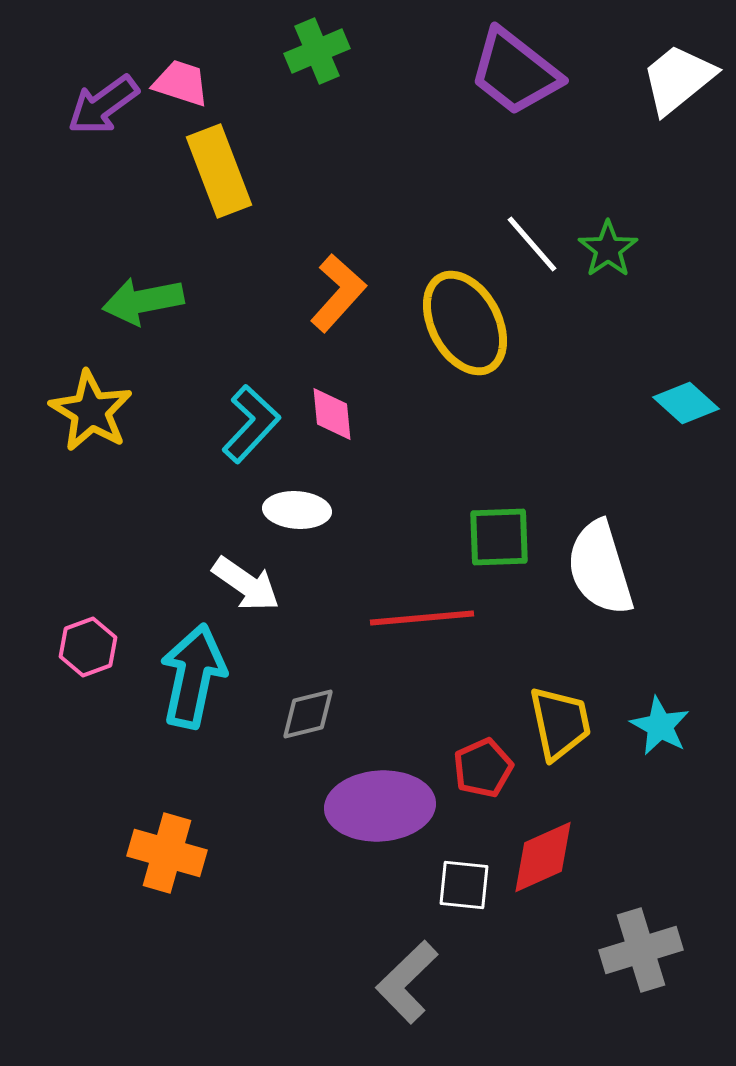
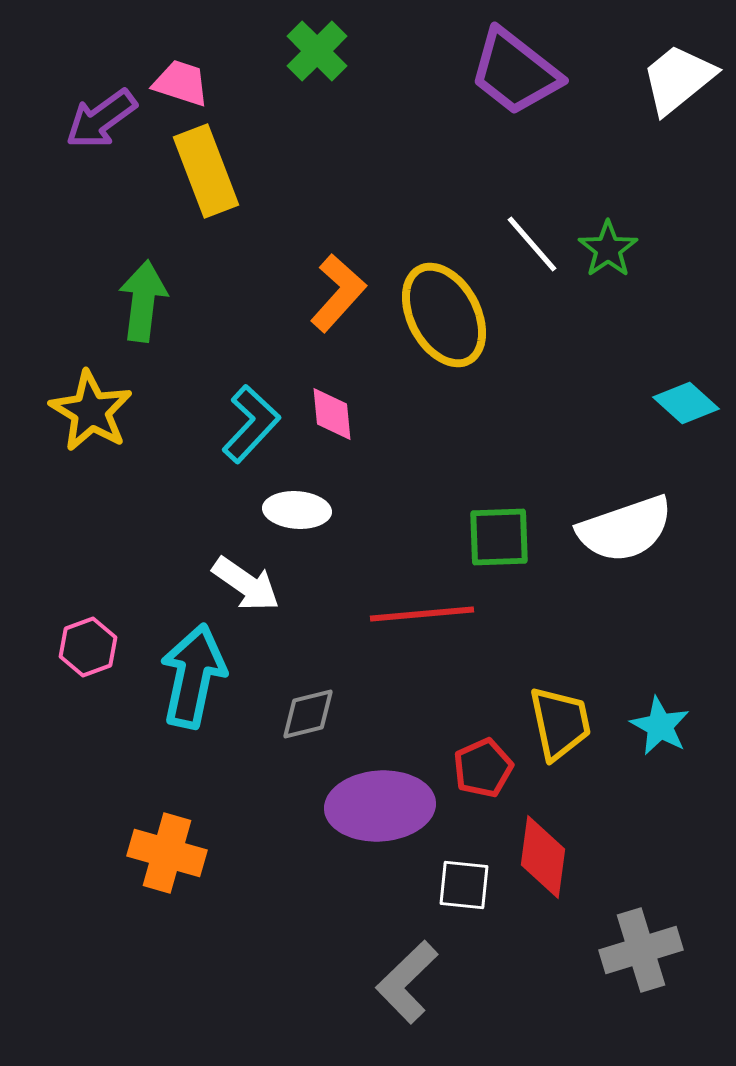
green cross: rotated 22 degrees counterclockwise
purple arrow: moved 2 px left, 14 px down
yellow rectangle: moved 13 px left
green arrow: rotated 108 degrees clockwise
yellow ellipse: moved 21 px left, 8 px up
white semicircle: moved 25 px right, 39 px up; rotated 92 degrees counterclockwise
red line: moved 4 px up
red diamond: rotated 58 degrees counterclockwise
